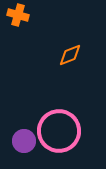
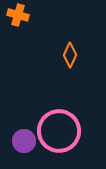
orange diamond: rotated 45 degrees counterclockwise
